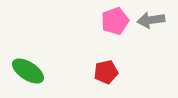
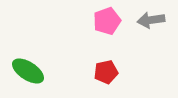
pink pentagon: moved 8 px left
